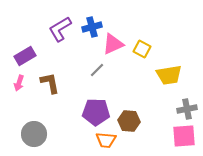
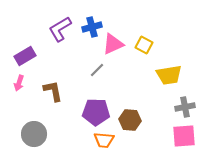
yellow square: moved 2 px right, 4 px up
brown L-shape: moved 3 px right, 8 px down
gray cross: moved 2 px left, 2 px up
brown hexagon: moved 1 px right, 1 px up
orange trapezoid: moved 2 px left
